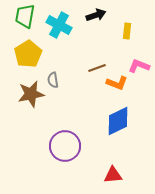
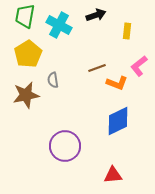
pink L-shape: rotated 60 degrees counterclockwise
brown star: moved 5 px left, 1 px down
